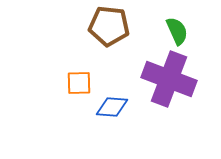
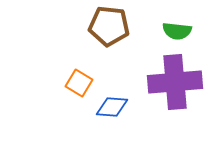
green semicircle: rotated 120 degrees clockwise
purple cross: moved 6 px right, 3 px down; rotated 26 degrees counterclockwise
orange square: rotated 32 degrees clockwise
